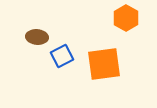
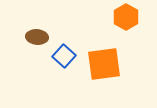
orange hexagon: moved 1 px up
blue square: moved 2 px right; rotated 20 degrees counterclockwise
